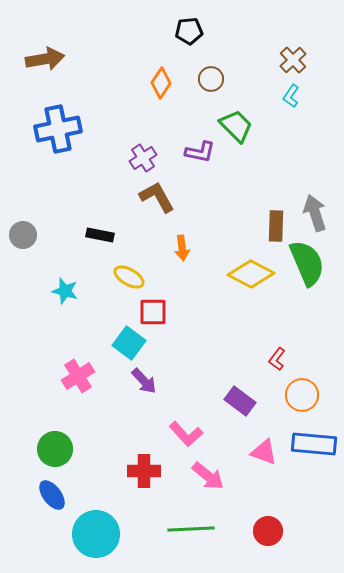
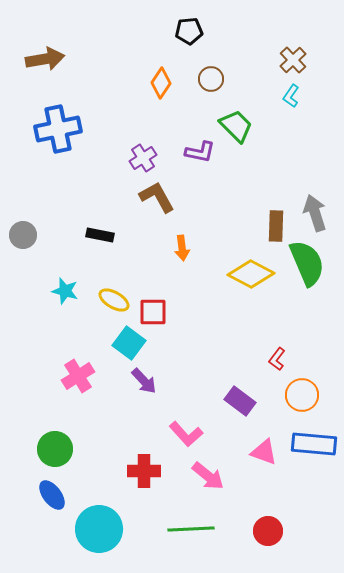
yellow ellipse: moved 15 px left, 23 px down
cyan circle: moved 3 px right, 5 px up
